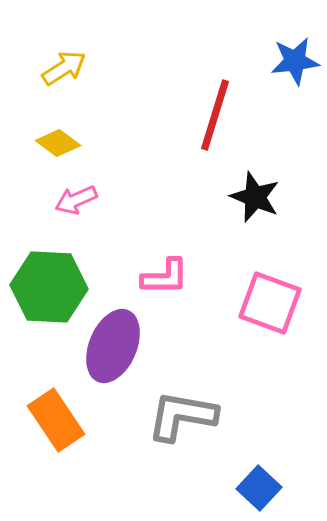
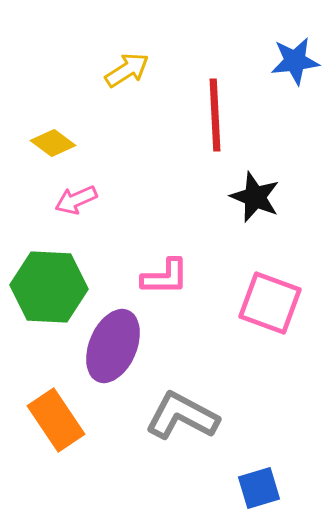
yellow arrow: moved 63 px right, 2 px down
red line: rotated 20 degrees counterclockwise
yellow diamond: moved 5 px left
gray L-shape: rotated 18 degrees clockwise
blue square: rotated 30 degrees clockwise
